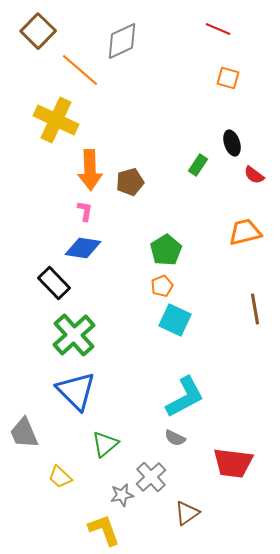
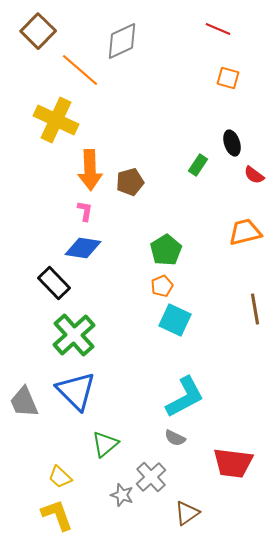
gray trapezoid: moved 31 px up
gray star: rotated 30 degrees clockwise
yellow L-shape: moved 47 px left, 15 px up
